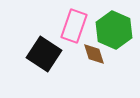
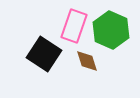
green hexagon: moved 3 px left
brown diamond: moved 7 px left, 7 px down
